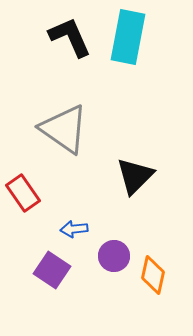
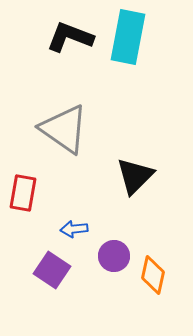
black L-shape: rotated 45 degrees counterclockwise
red rectangle: rotated 45 degrees clockwise
